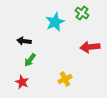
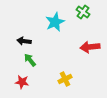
green cross: moved 1 px right, 1 px up
green arrow: rotated 104 degrees clockwise
red star: rotated 16 degrees counterclockwise
